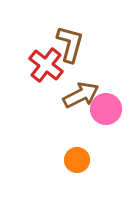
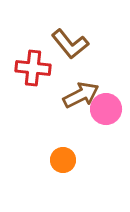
brown L-shape: rotated 126 degrees clockwise
red cross: moved 13 px left, 3 px down; rotated 32 degrees counterclockwise
orange circle: moved 14 px left
